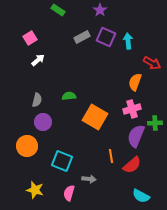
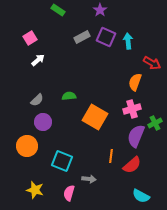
gray semicircle: rotated 32 degrees clockwise
green cross: rotated 24 degrees counterclockwise
orange line: rotated 16 degrees clockwise
